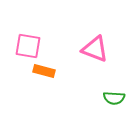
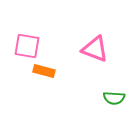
pink square: moved 1 px left
